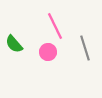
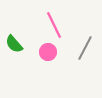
pink line: moved 1 px left, 1 px up
gray line: rotated 45 degrees clockwise
